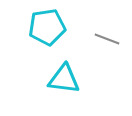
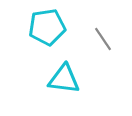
gray line: moved 4 px left; rotated 35 degrees clockwise
